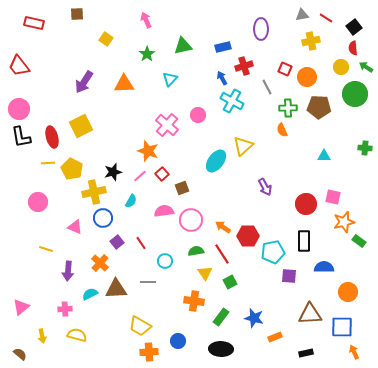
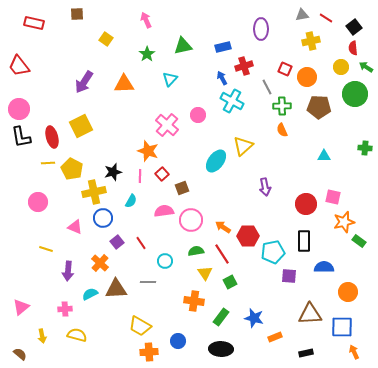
green cross at (288, 108): moved 6 px left, 2 px up
pink line at (140, 176): rotated 48 degrees counterclockwise
purple arrow at (265, 187): rotated 18 degrees clockwise
